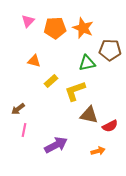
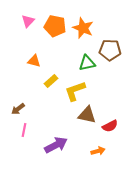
orange pentagon: moved 2 px up; rotated 15 degrees clockwise
brown triangle: moved 2 px left
